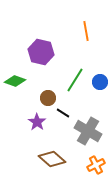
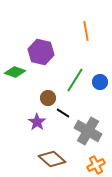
green diamond: moved 9 px up
